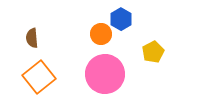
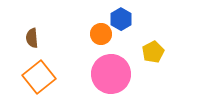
pink circle: moved 6 px right
